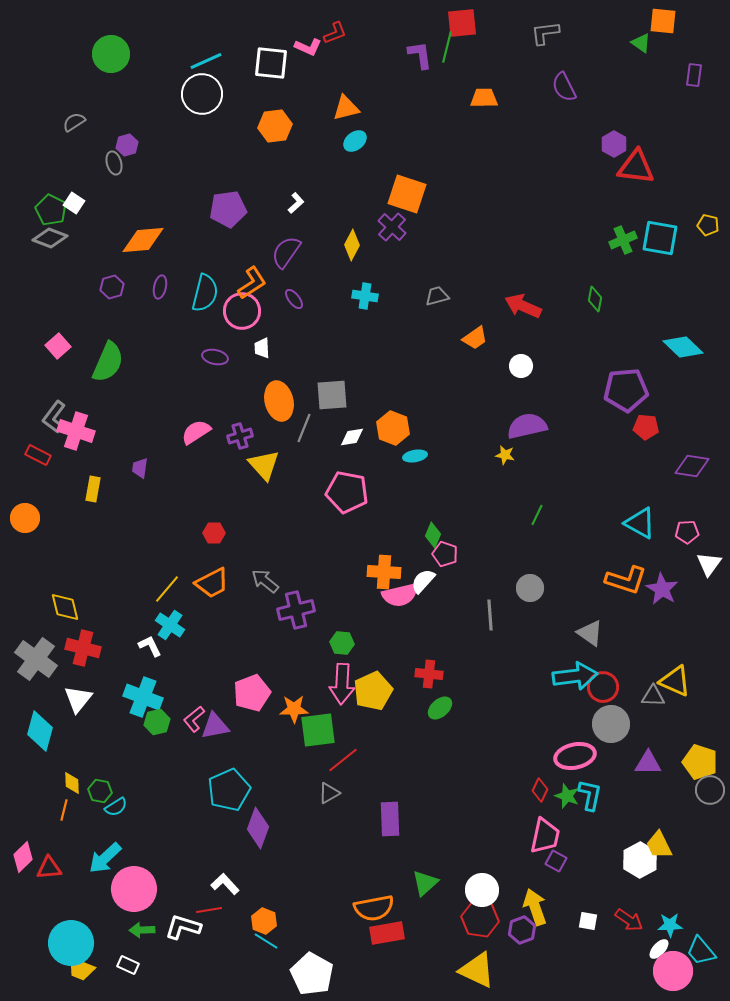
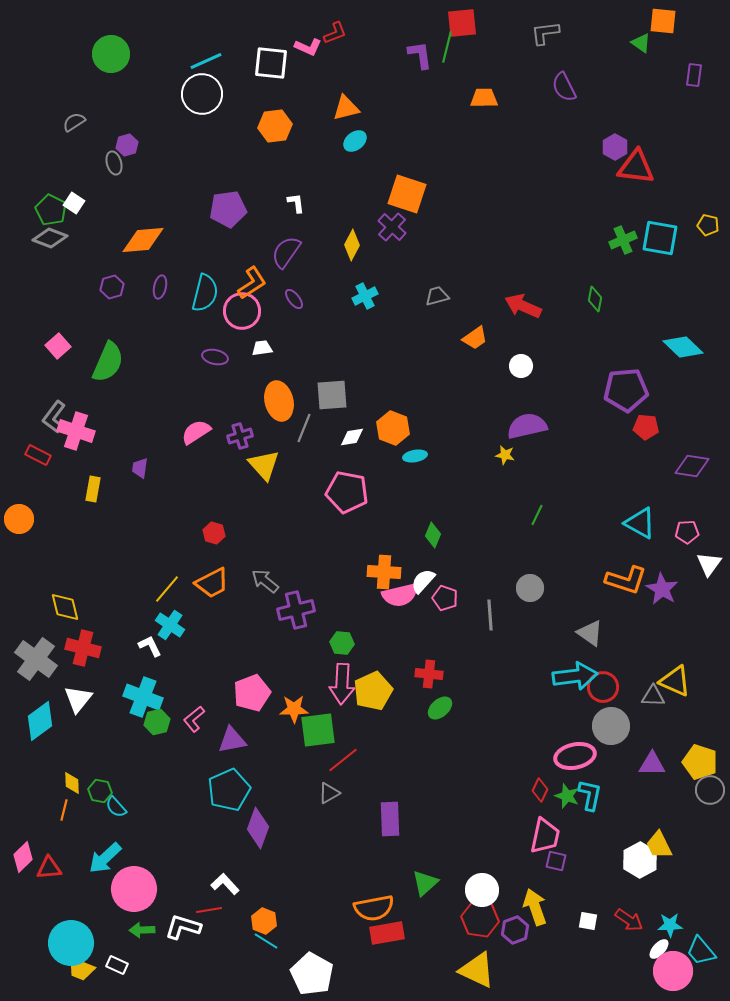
purple hexagon at (614, 144): moved 1 px right, 3 px down
white L-shape at (296, 203): rotated 55 degrees counterclockwise
cyan cross at (365, 296): rotated 35 degrees counterclockwise
white trapezoid at (262, 348): rotated 85 degrees clockwise
orange circle at (25, 518): moved 6 px left, 1 px down
red hexagon at (214, 533): rotated 15 degrees clockwise
pink pentagon at (445, 554): moved 44 px down
gray circle at (611, 724): moved 2 px down
purple triangle at (215, 726): moved 17 px right, 14 px down
cyan diamond at (40, 731): moved 10 px up; rotated 39 degrees clockwise
purple triangle at (648, 763): moved 4 px right, 1 px down
cyan semicircle at (116, 807): rotated 80 degrees clockwise
purple square at (556, 861): rotated 15 degrees counterclockwise
purple hexagon at (522, 930): moved 7 px left
white rectangle at (128, 965): moved 11 px left
